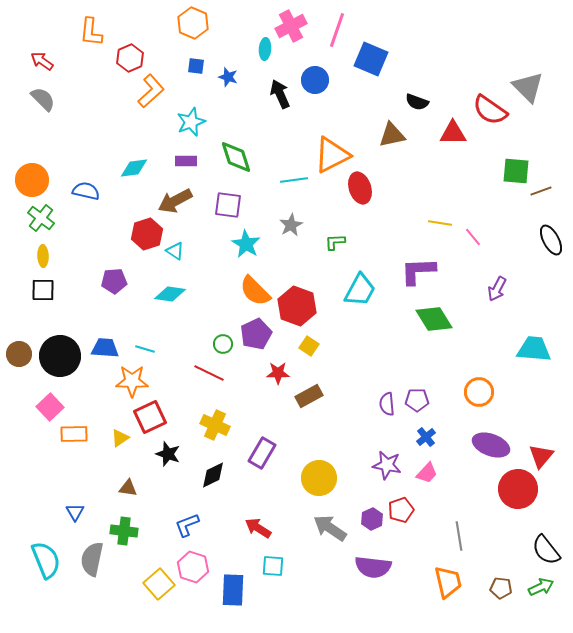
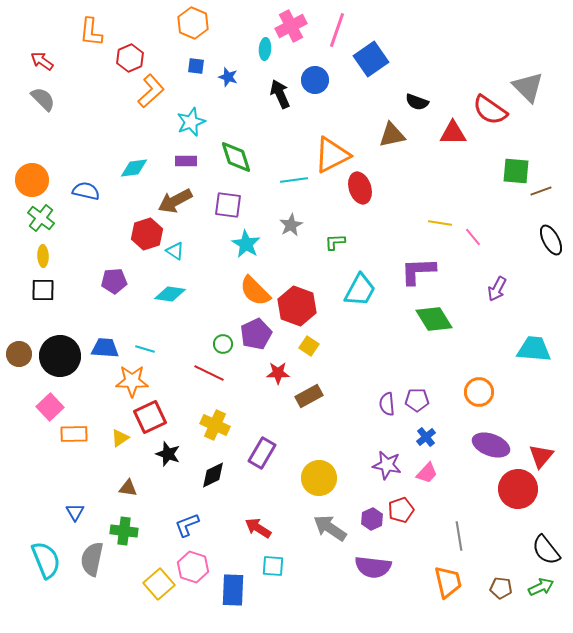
blue square at (371, 59): rotated 32 degrees clockwise
